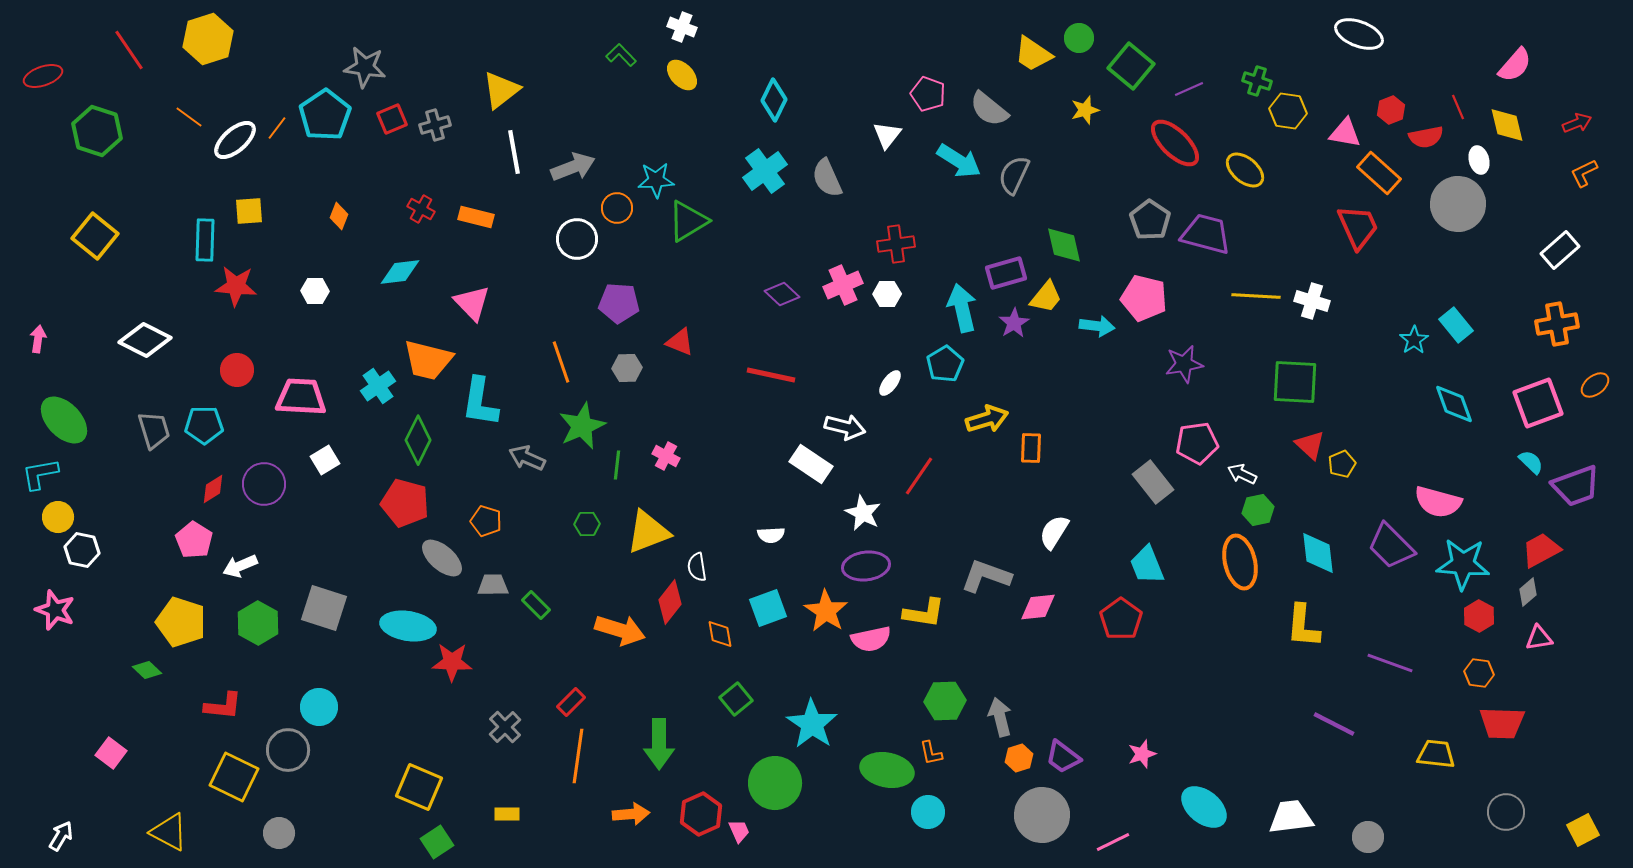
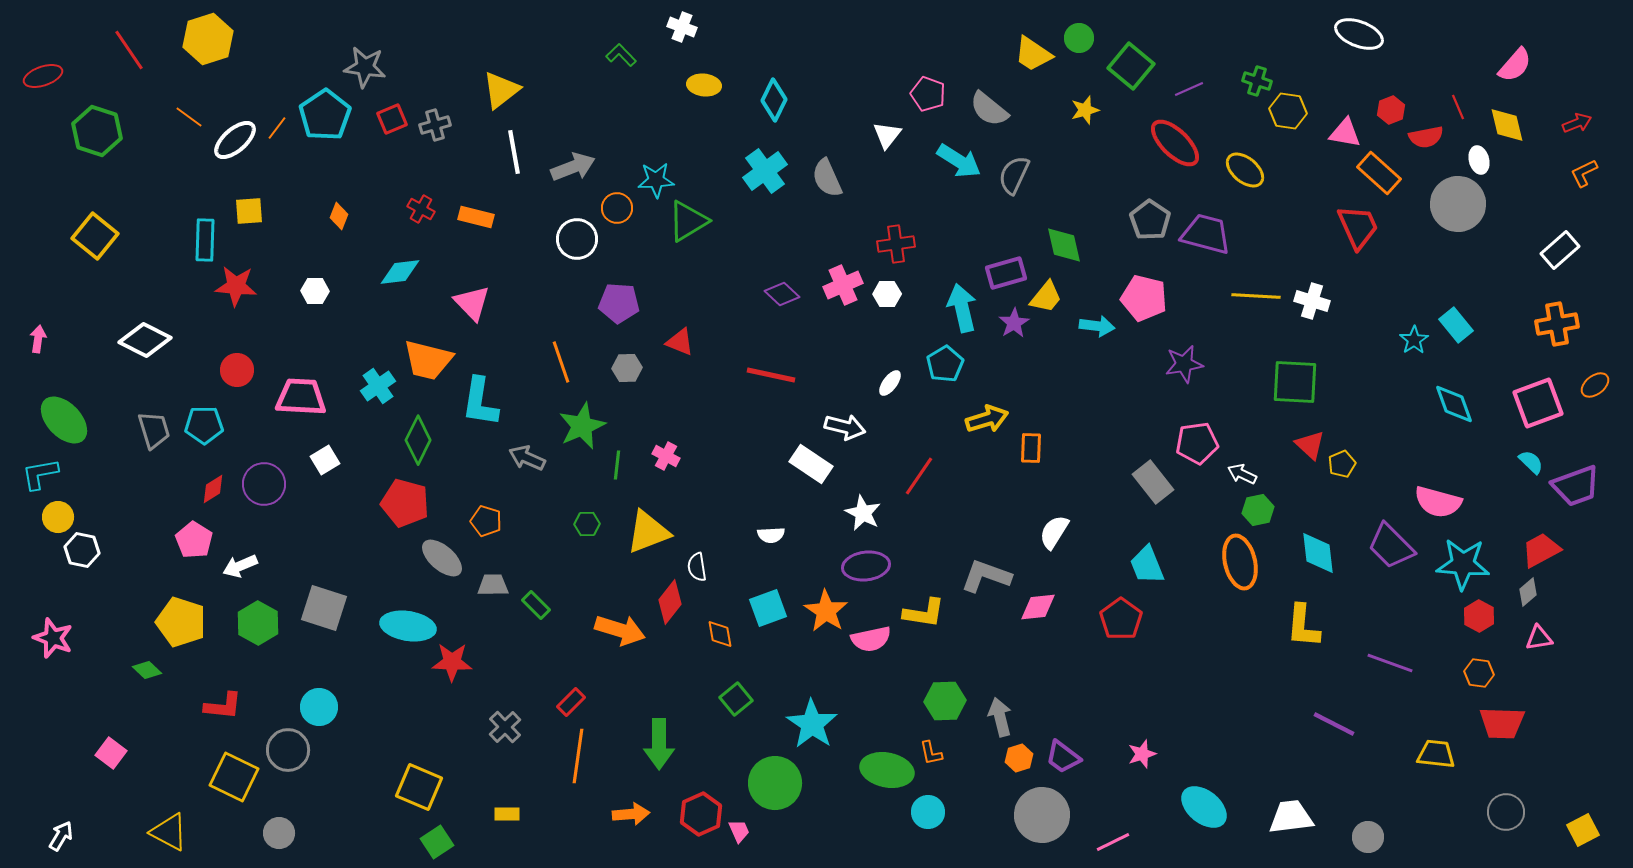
yellow ellipse at (682, 75): moved 22 px right, 10 px down; rotated 40 degrees counterclockwise
pink star at (55, 610): moved 2 px left, 28 px down
